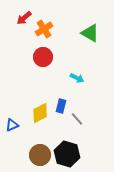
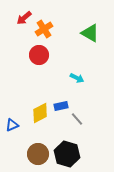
red circle: moved 4 px left, 2 px up
blue rectangle: rotated 64 degrees clockwise
brown circle: moved 2 px left, 1 px up
